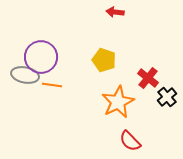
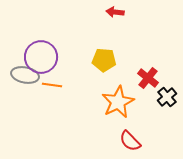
yellow pentagon: rotated 15 degrees counterclockwise
